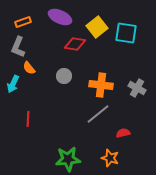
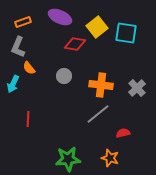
gray cross: rotated 18 degrees clockwise
